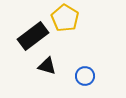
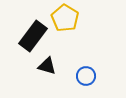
black rectangle: rotated 16 degrees counterclockwise
blue circle: moved 1 px right
